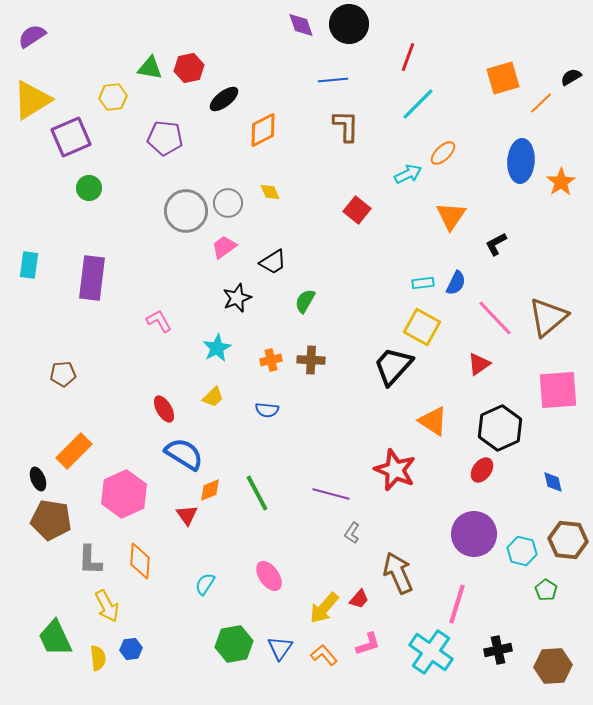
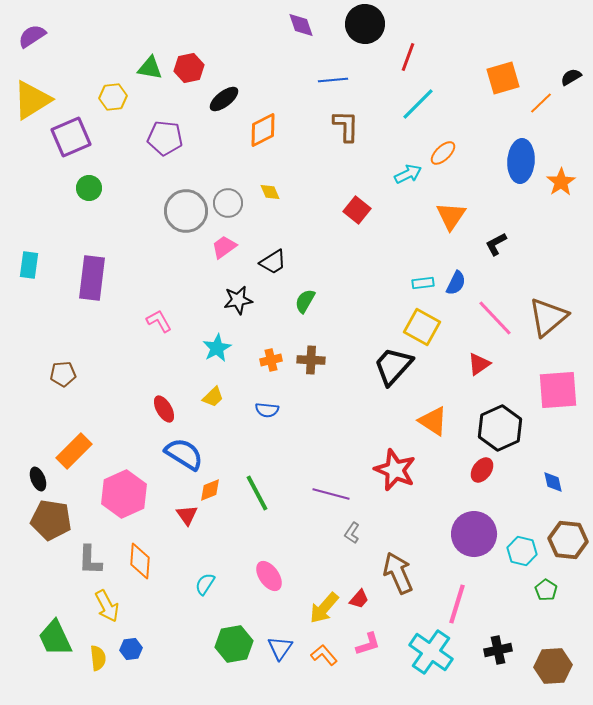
black circle at (349, 24): moved 16 px right
black star at (237, 298): moved 1 px right, 2 px down; rotated 12 degrees clockwise
